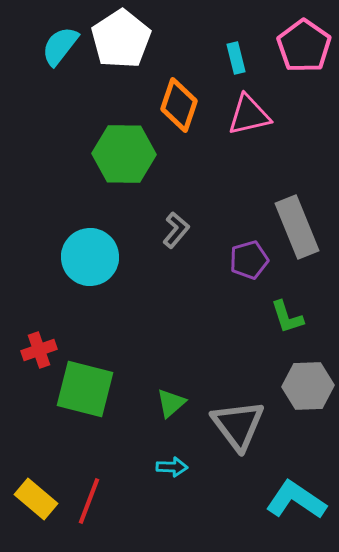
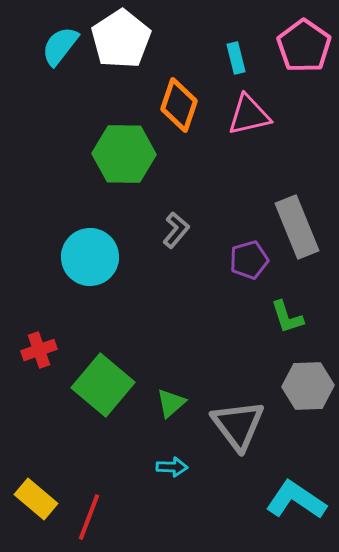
green square: moved 18 px right, 4 px up; rotated 26 degrees clockwise
red line: moved 16 px down
